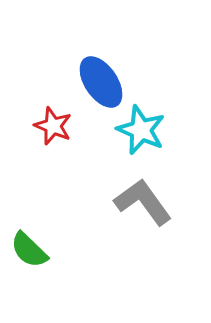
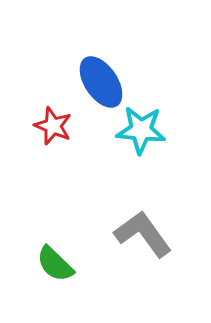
cyan star: rotated 18 degrees counterclockwise
gray L-shape: moved 32 px down
green semicircle: moved 26 px right, 14 px down
